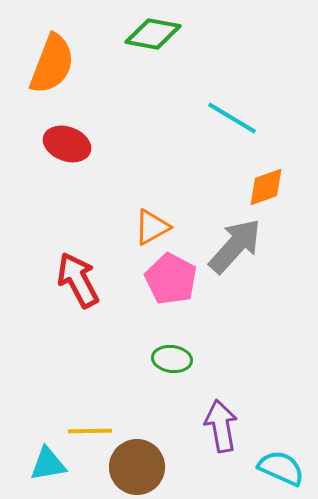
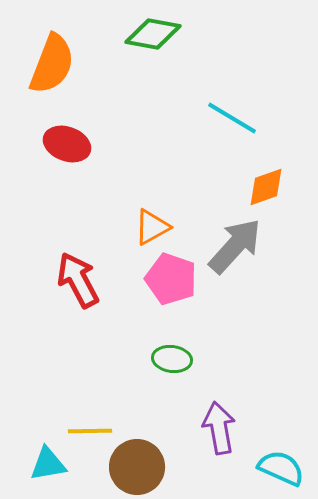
pink pentagon: rotated 9 degrees counterclockwise
purple arrow: moved 2 px left, 2 px down
